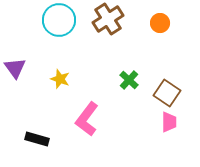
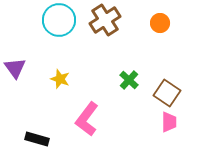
brown cross: moved 3 px left, 1 px down
